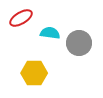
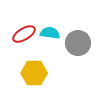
red ellipse: moved 3 px right, 16 px down
gray circle: moved 1 px left
